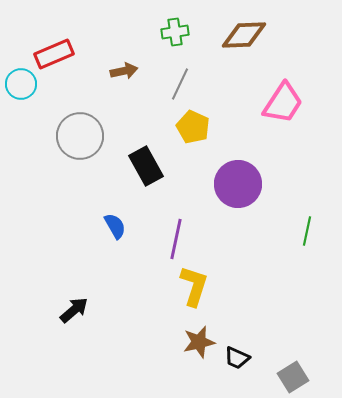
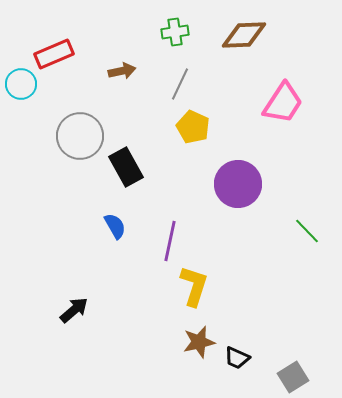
brown arrow: moved 2 px left
black rectangle: moved 20 px left, 1 px down
green line: rotated 56 degrees counterclockwise
purple line: moved 6 px left, 2 px down
